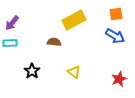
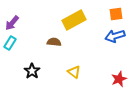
blue arrow: rotated 132 degrees clockwise
cyan rectangle: rotated 56 degrees counterclockwise
